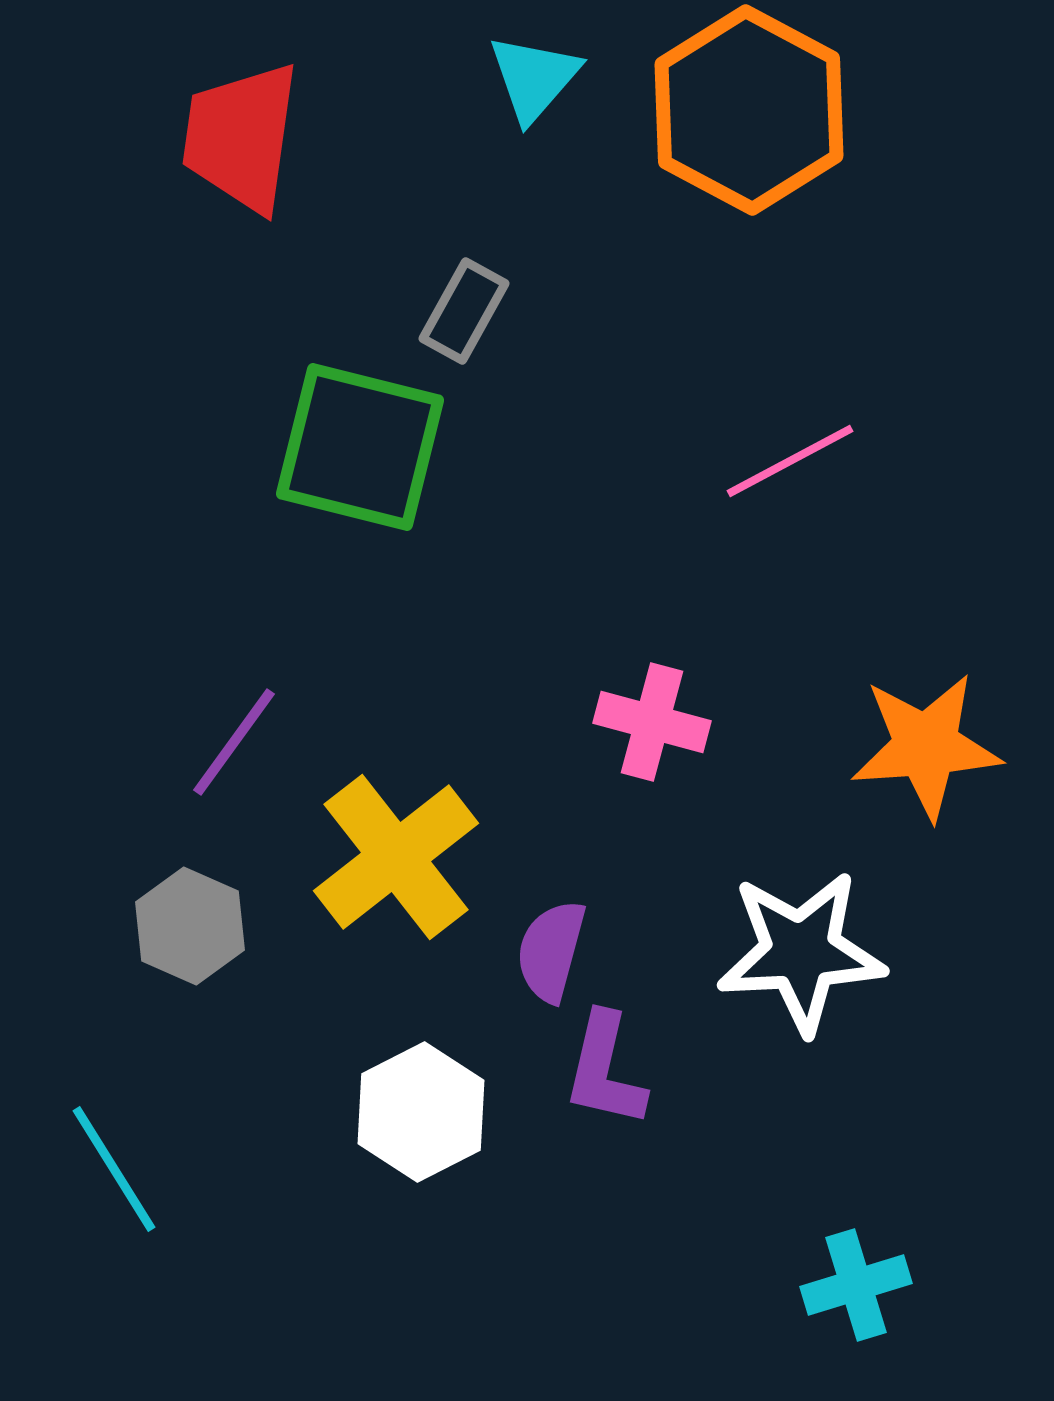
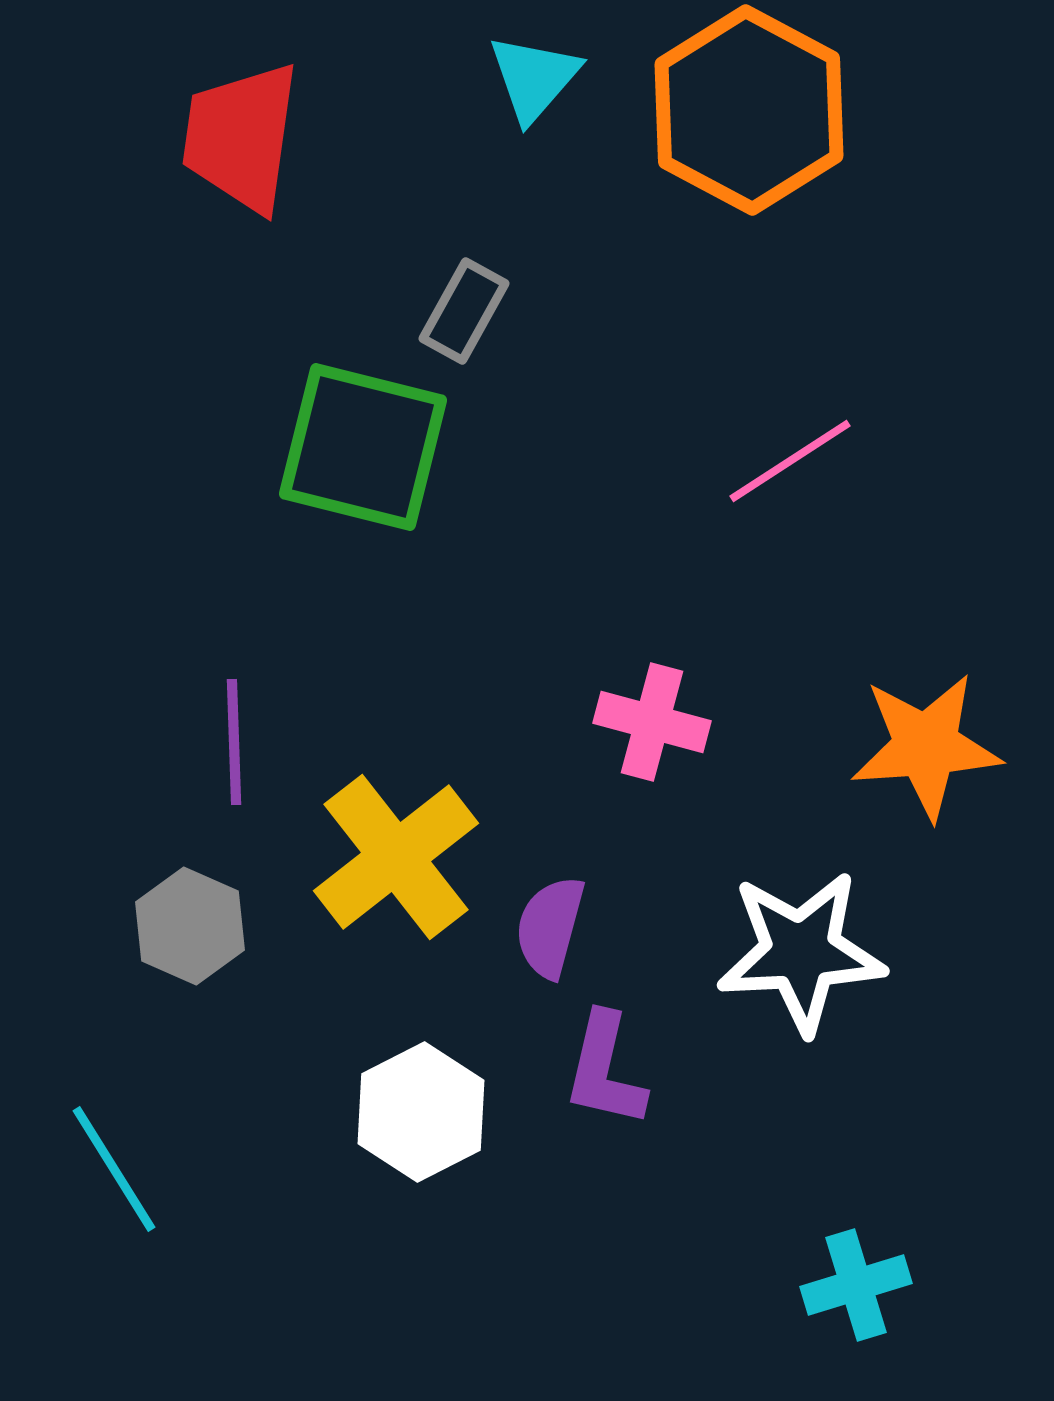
green square: moved 3 px right
pink line: rotated 5 degrees counterclockwise
purple line: rotated 38 degrees counterclockwise
purple semicircle: moved 1 px left, 24 px up
